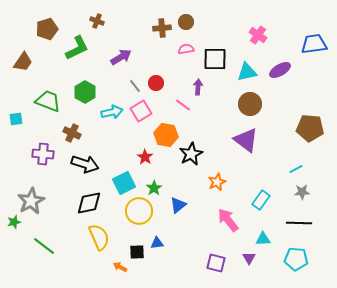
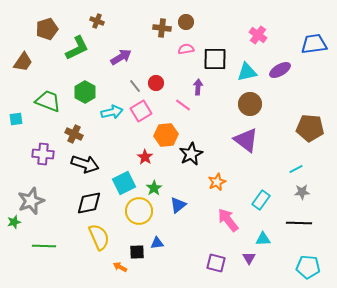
brown cross at (162, 28): rotated 12 degrees clockwise
brown cross at (72, 133): moved 2 px right, 1 px down
orange hexagon at (166, 135): rotated 15 degrees counterclockwise
gray star at (31, 201): rotated 8 degrees clockwise
green line at (44, 246): rotated 35 degrees counterclockwise
cyan pentagon at (296, 259): moved 12 px right, 8 px down
